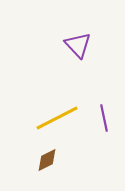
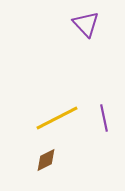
purple triangle: moved 8 px right, 21 px up
brown diamond: moved 1 px left
